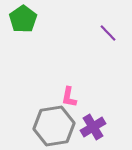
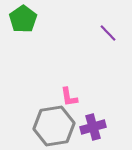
pink L-shape: rotated 20 degrees counterclockwise
purple cross: rotated 15 degrees clockwise
